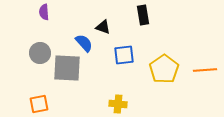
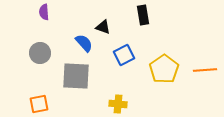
blue square: rotated 20 degrees counterclockwise
gray square: moved 9 px right, 8 px down
